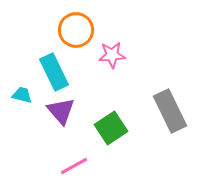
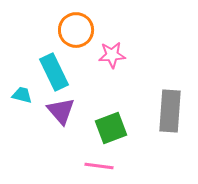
gray rectangle: rotated 30 degrees clockwise
green square: rotated 12 degrees clockwise
pink line: moved 25 px right; rotated 36 degrees clockwise
